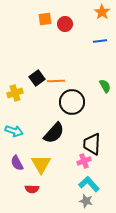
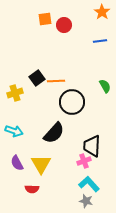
red circle: moved 1 px left, 1 px down
black trapezoid: moved 2 px down
